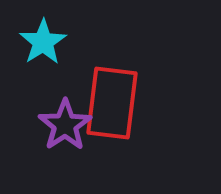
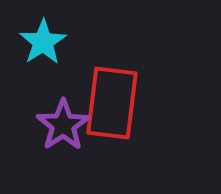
purple star: moved 2 px left
